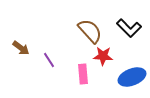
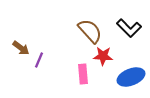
purple line: moved 10 px left; rotated 56 degrees clockwise
blue ellipse: moved 1 px left
